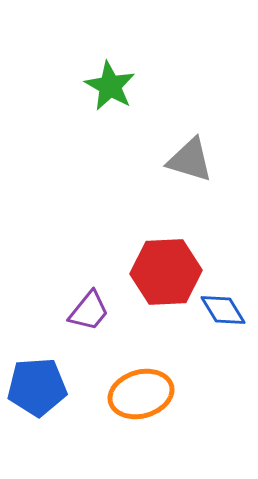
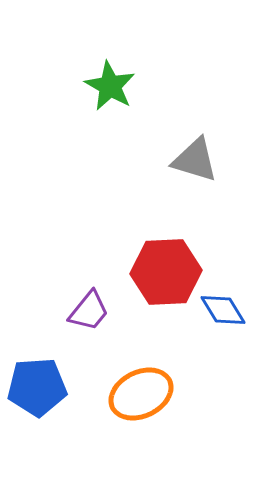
gray triangle: moved 5 px right
orange ellipse: rotated 10 degrees counterclockwise
